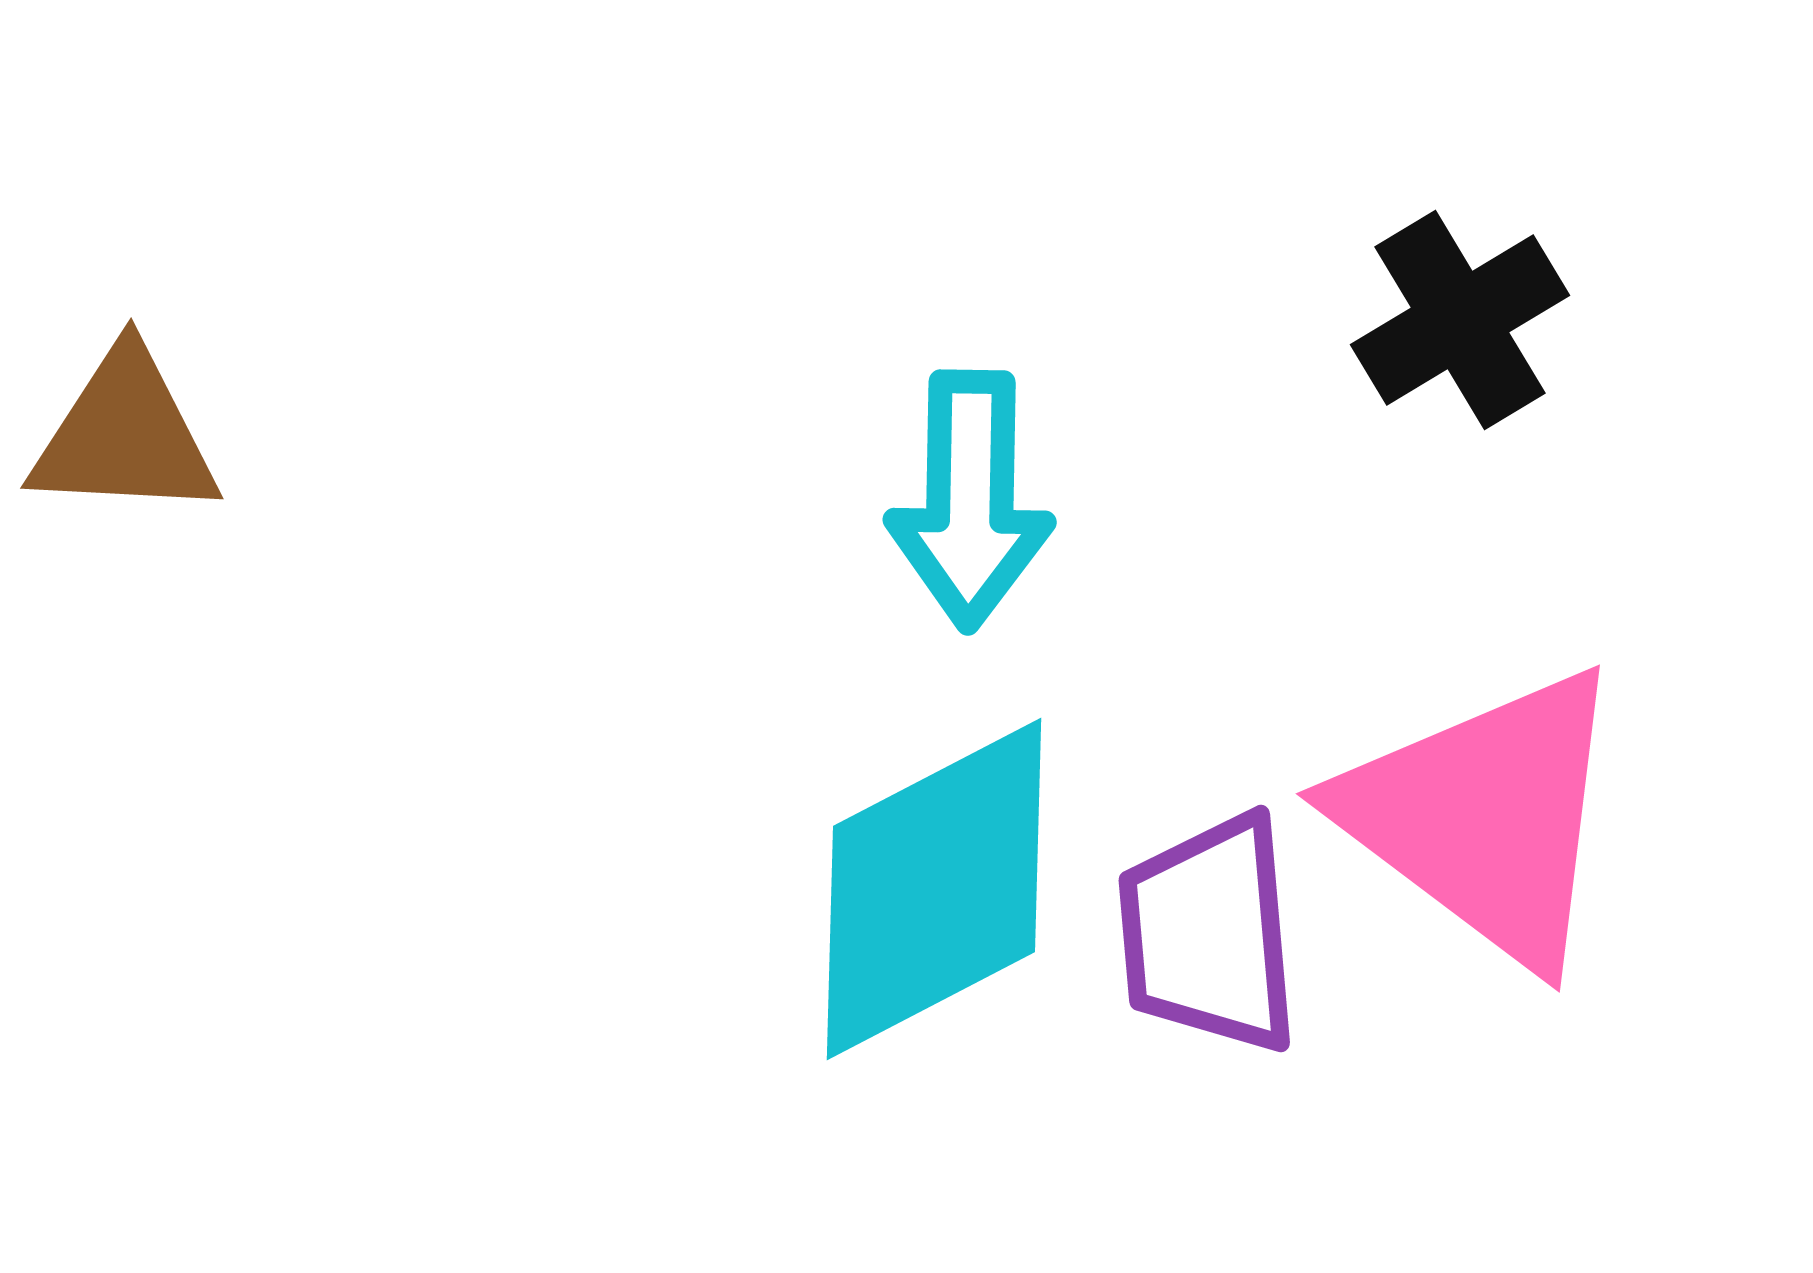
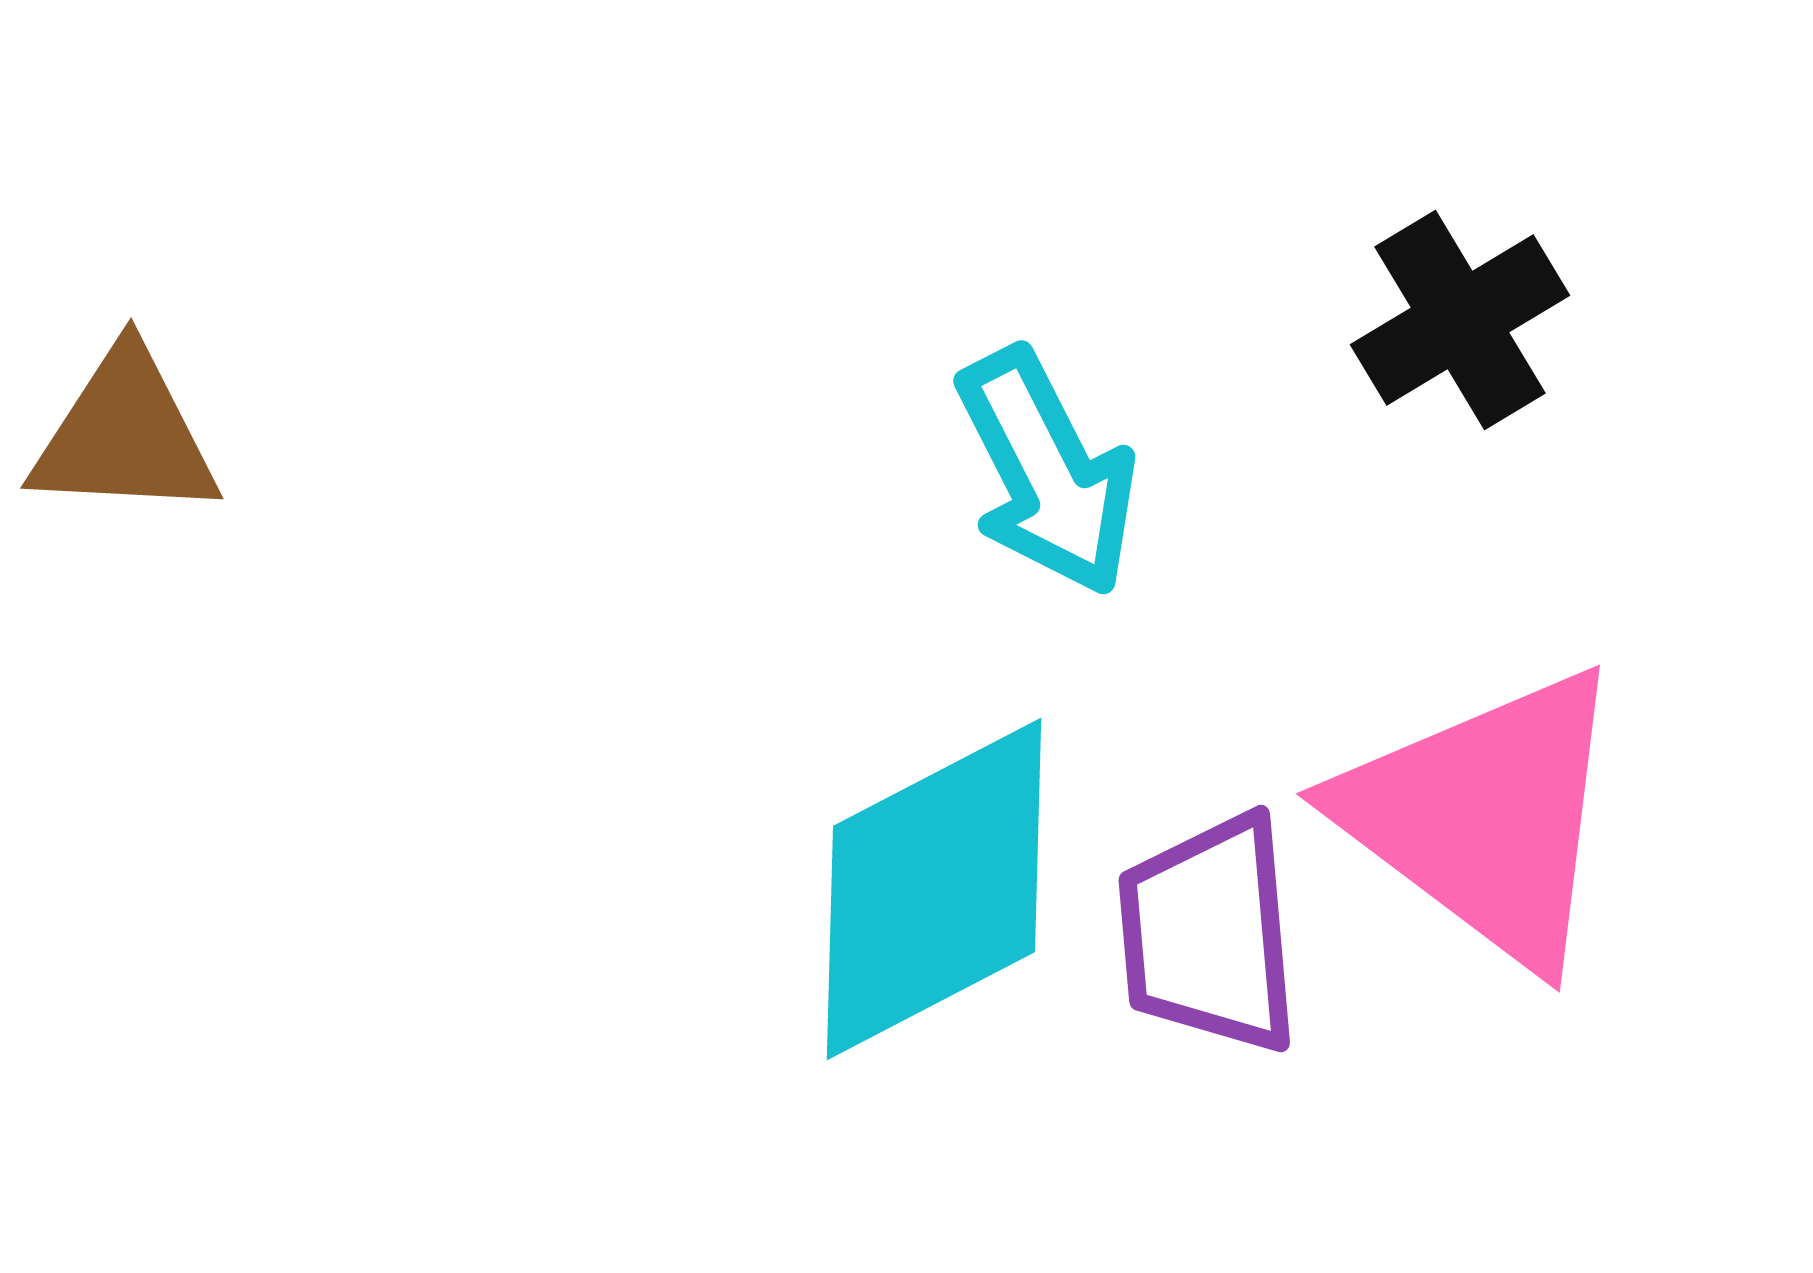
cyan arrow: moved 77 px right, 28 px up; rotated 28 degrees counterclockwise
